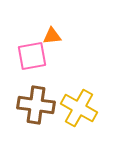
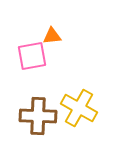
brown cross: moved 2 px right, 11 px down; rotated 6 degrees counterclockwise
